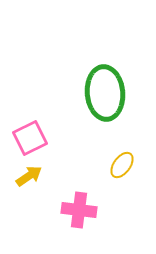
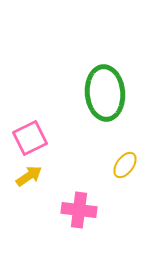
yellow ellipse: moved 3 px right
